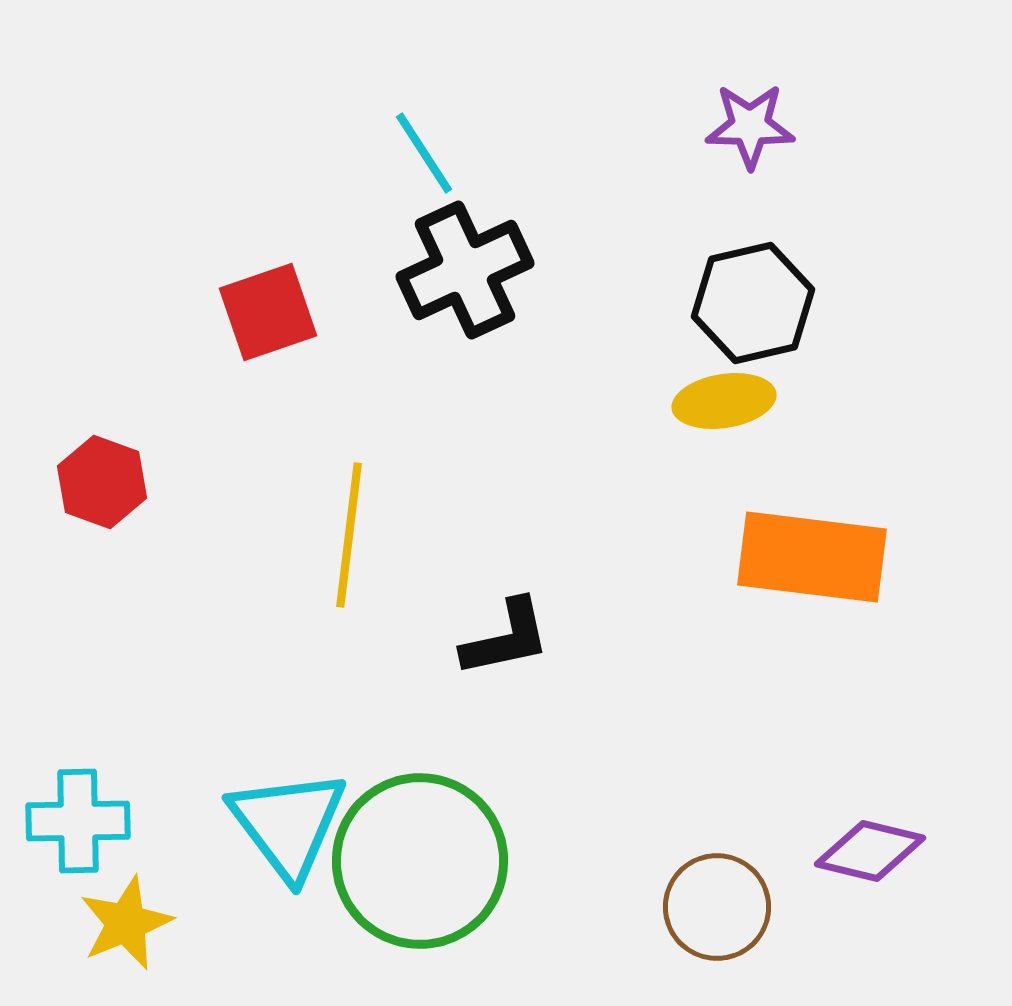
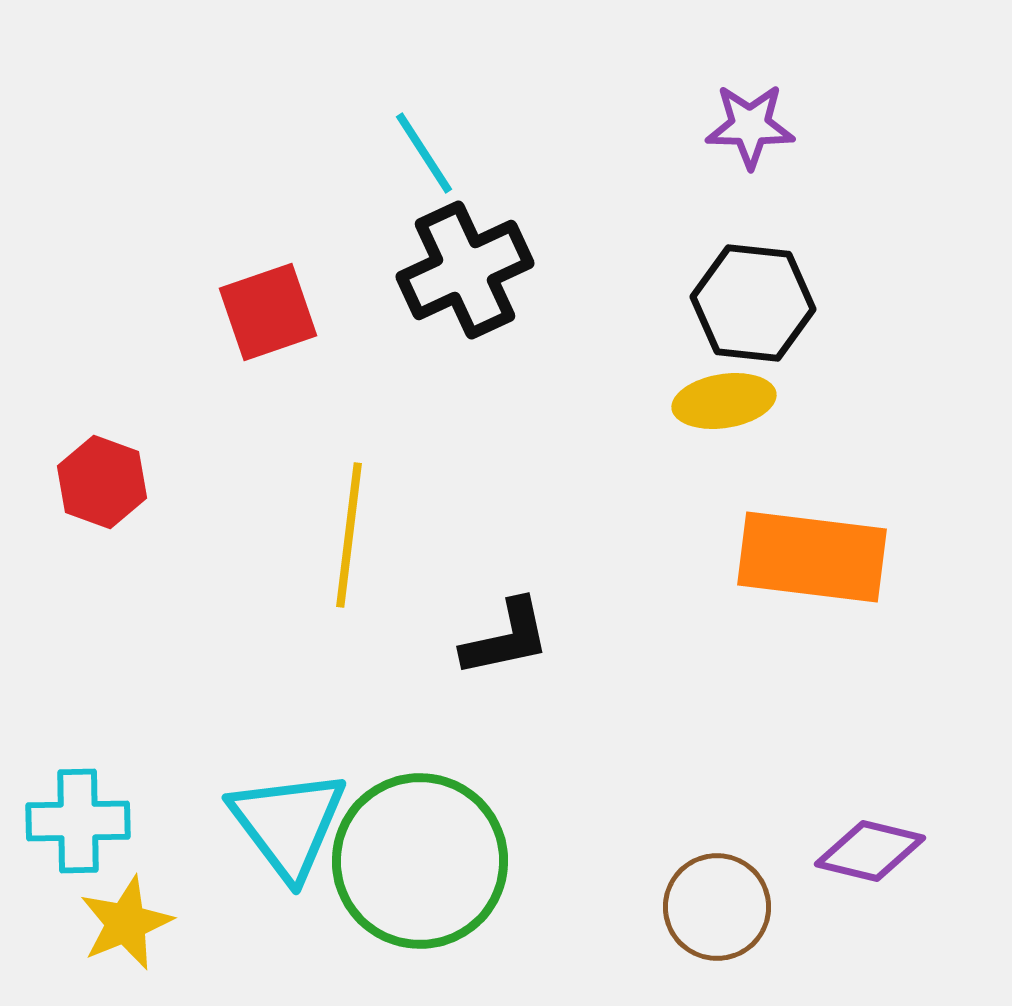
black hexagon: rotated 19 degrees clockwise
